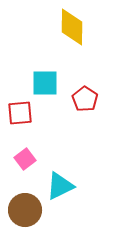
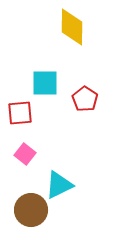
pink square: moved 5 px up; rotated 15 degrees counterclockwise
cyan triangle: moved 1 px left, 1 px up
brown circle: moved 6 px right
